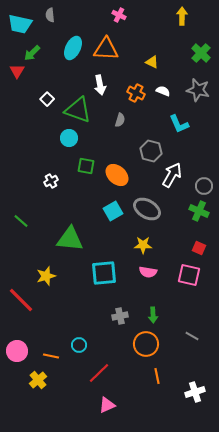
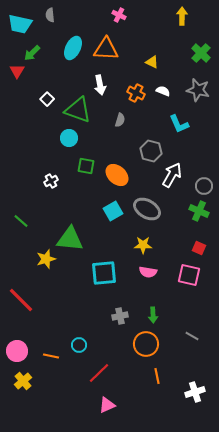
yellow star at (46, 276): moved 17 px up
yellow cross at (38, 380): moved 15 px left, 1 px down
